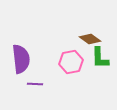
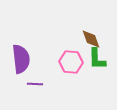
brown diamond: moved 1 px right; rotated 35 degrees clockwise
green L-shape: moved 3 px left, 1 px down
pink hexagon: rotated 15 degrees clockwise
